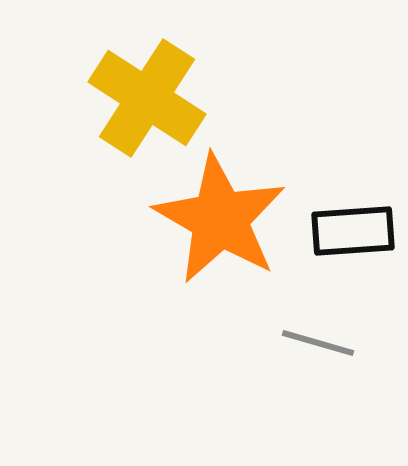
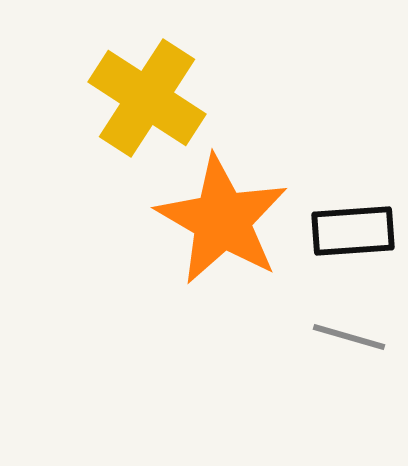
orange star: moved 2 px right, 1 px down
gray line: moved 31 px right, 6 px up
